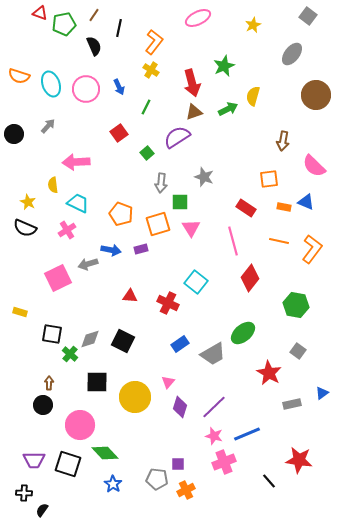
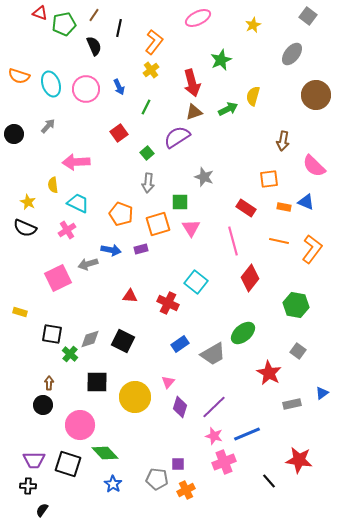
green star at (224, 66): moved 3 px left, 6 px up
yellow cross at (151, 70): rotated 21 degrees clockwise
gray arrow at (161, 183): moved 13 px left
black cross at (24, 493): moved 4 px right, 7 px up
